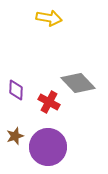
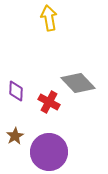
yellow arrow: rotated 110 degrees counterclockwise
purple diamond: moved 1 px down
brown star: rotated 12 degrees counterclockwise
purple circle: moved 1 px right, 5 px down
